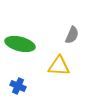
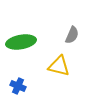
green ellipse: moved 1 px right, 2 px up; rotated 24 degrees counterclockwise
yellow triangle: rotated 10 degrees clockwise
